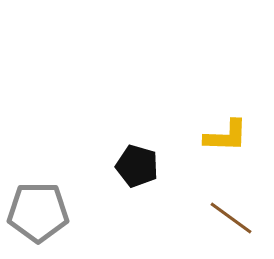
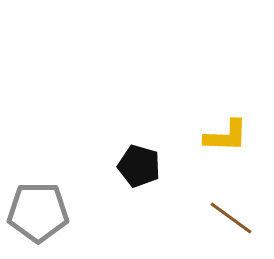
black pentagon: moved 2 px right
